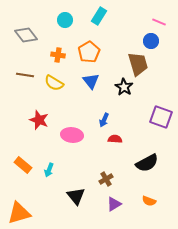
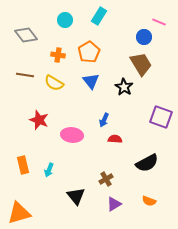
blue circle: moved 7 px left, 4 px up
brown trapezoid: moved 3 px right; rotated 15 degrees counterclockwise
orange rectangle: rotated 36 degrees clockwise
